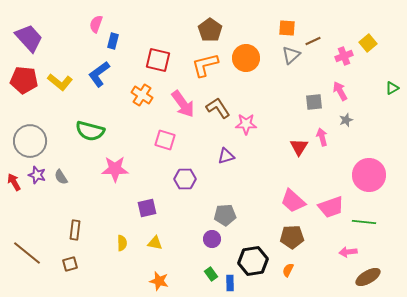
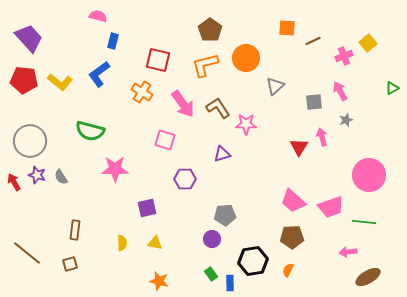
pink semicircle at (96, 24): moved 2 px right, 8 px up; rotated 84 degrees clockwise
gray triangle at (291, 55): moved 16 px left, 31 px down
orange cross at (142, 95): moved 3 px up
purple triangle at (226, 156): moved 4 px left, 2 px up
